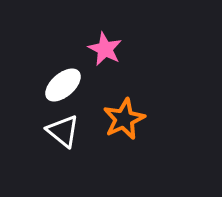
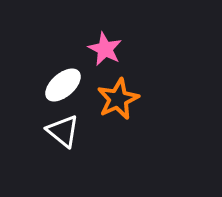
orange star: moved 6 px left, 20 px up
